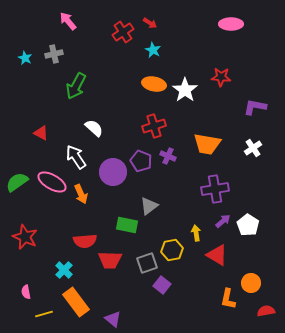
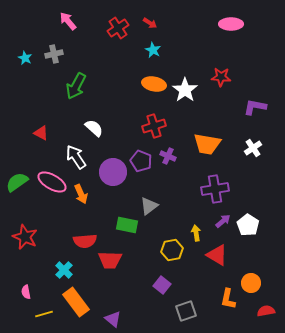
red cross at (123, 32): moved 5 px left, 4 px up
gray square at (147, 263): moved 39 px right, 48 px down
